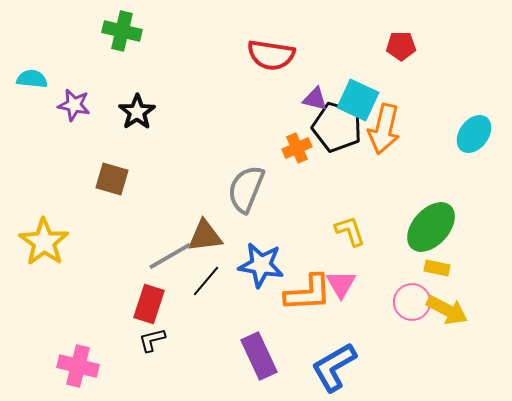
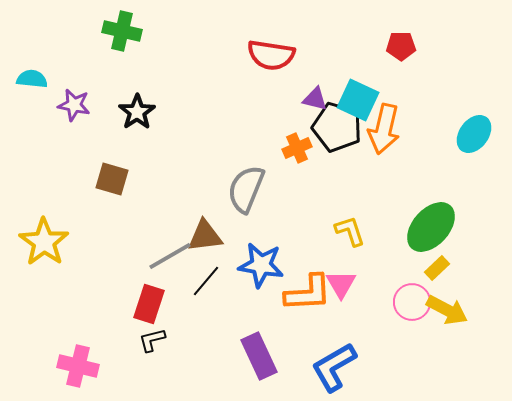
yellow rectangle: rotated 55 degrees counterclockwise
